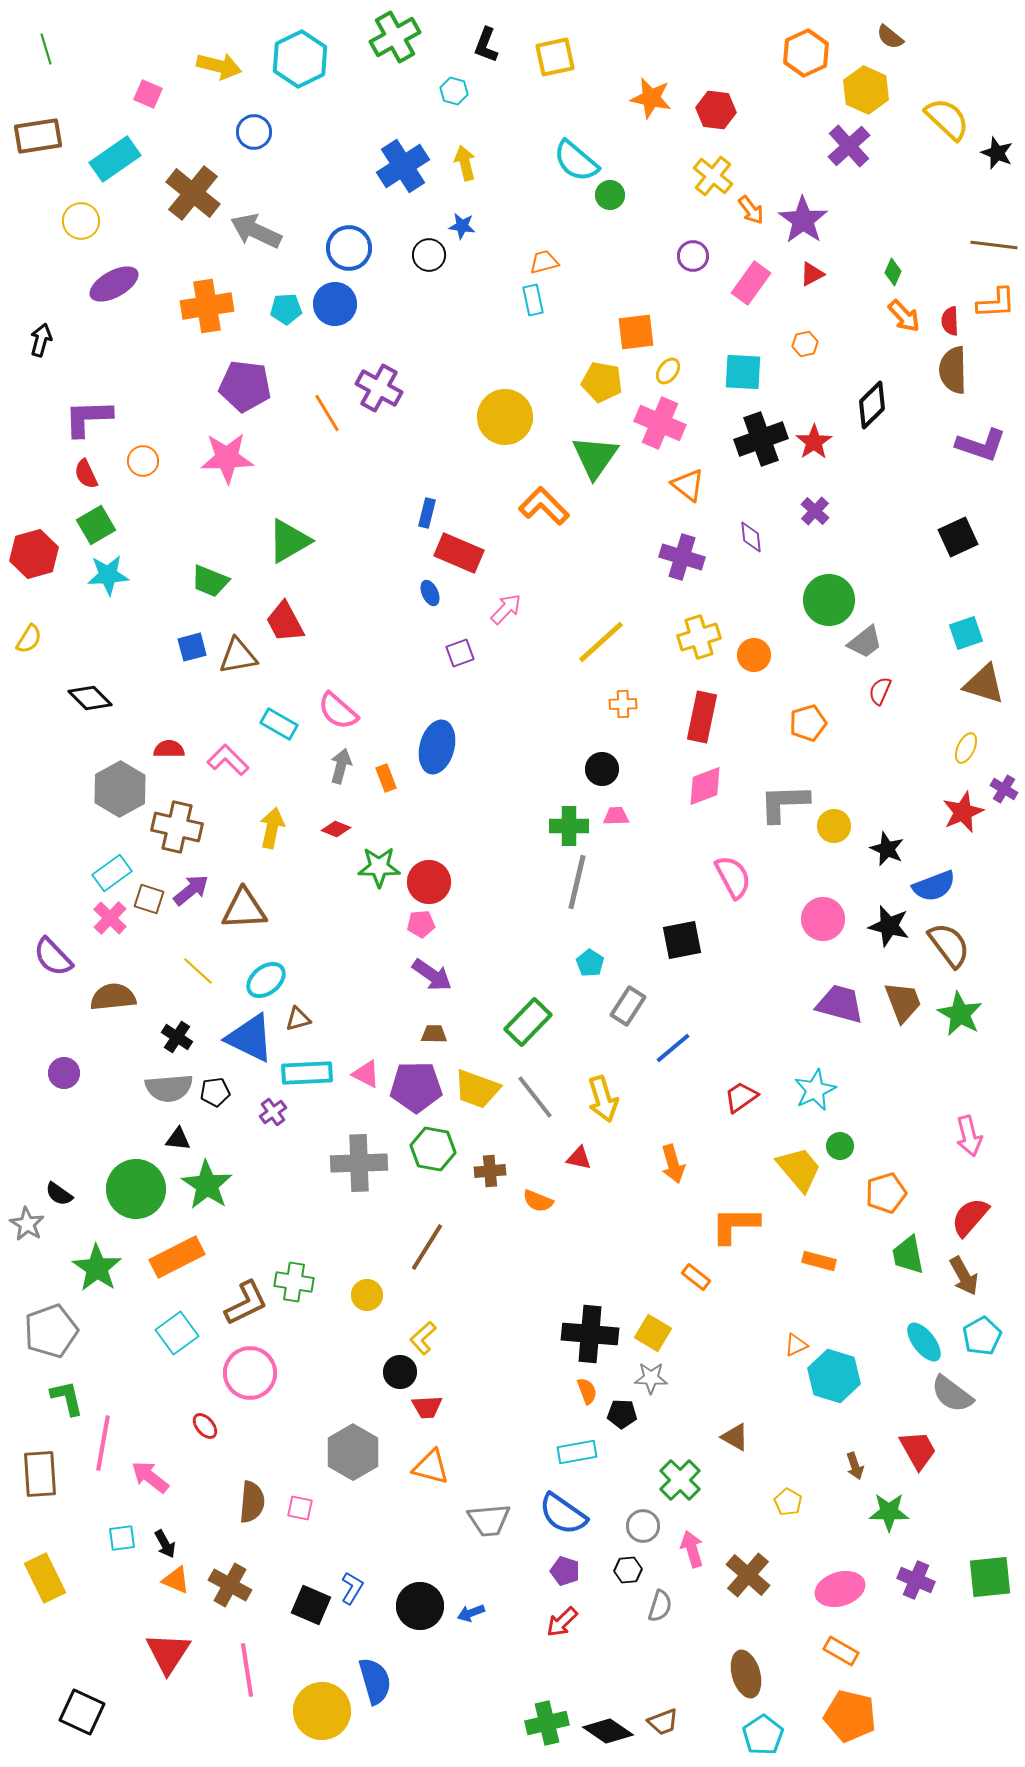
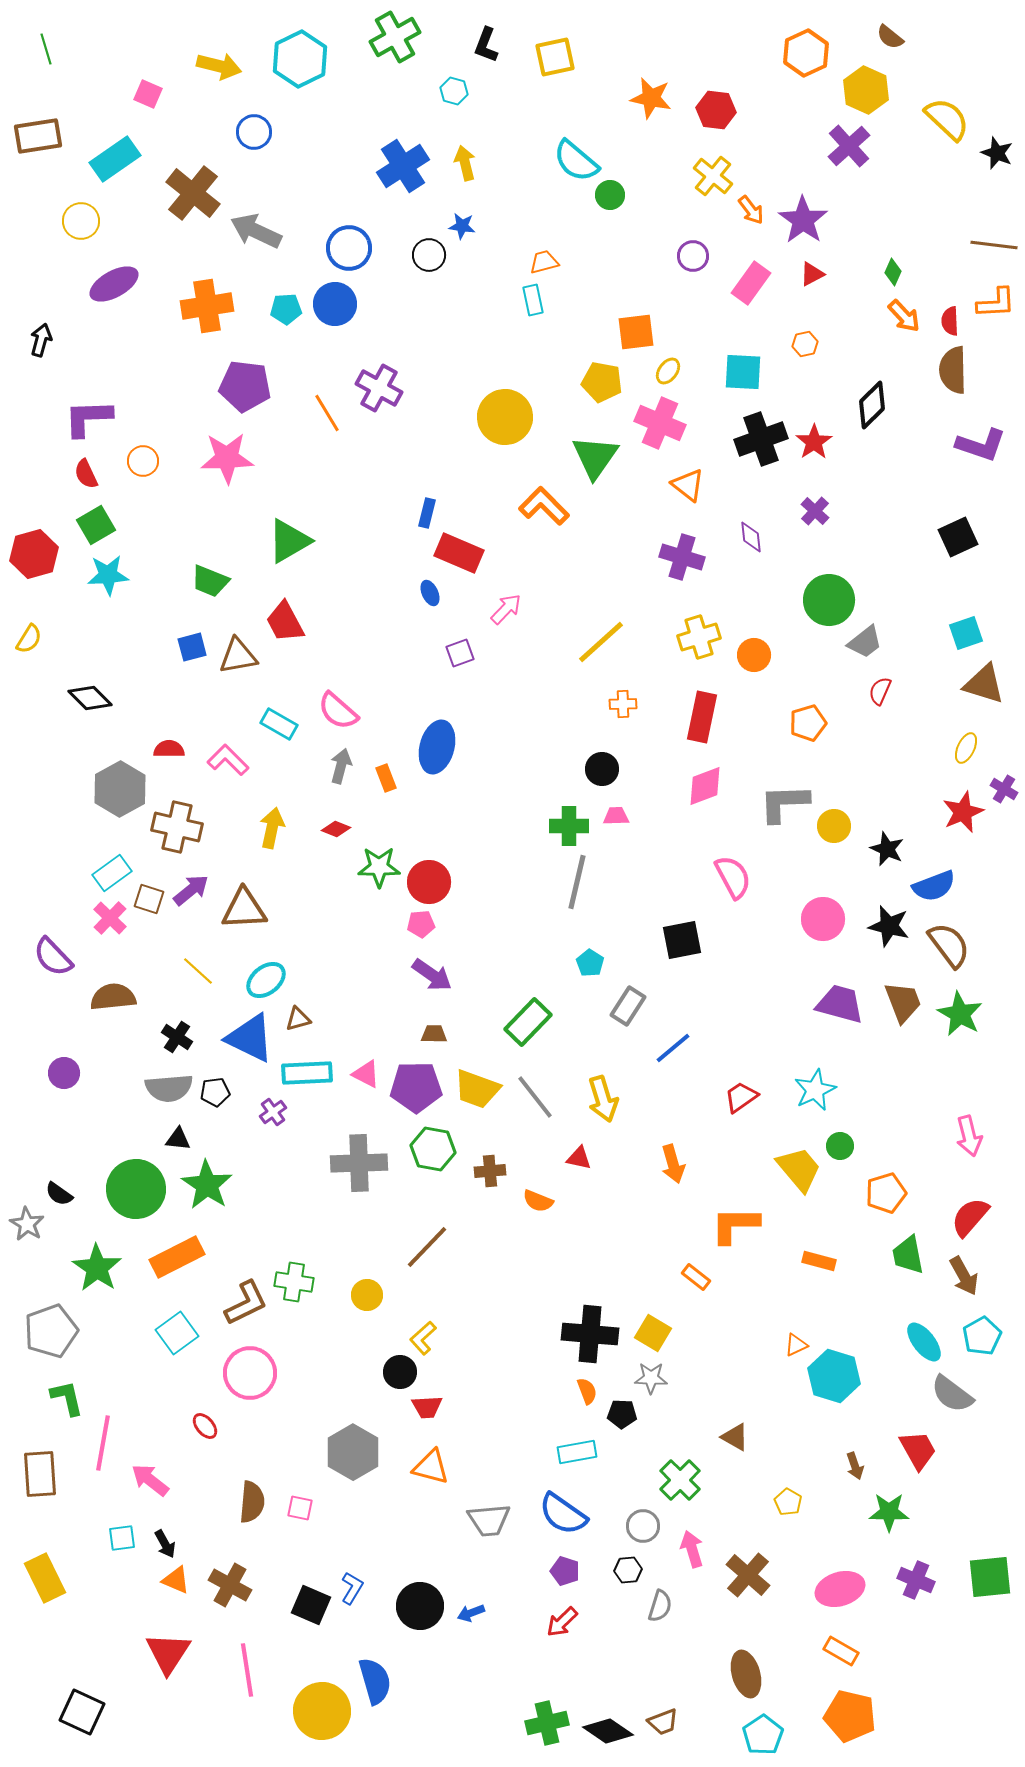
brown line at (427, 1247): rotated 12 degrees clockwise
pink arrow at (150, 1477): moved 3 px down
